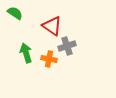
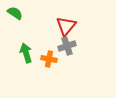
red triangle: moved 14 px right; rotated 35 degrees clockwise
